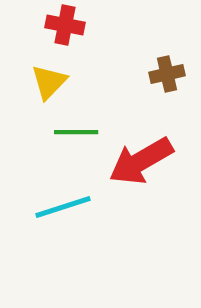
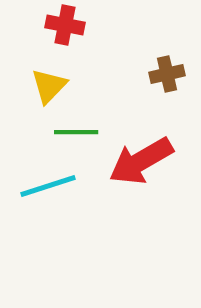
yellow triangle: moved 4 px down
cyan line: moved 15 px left, 21 px up
